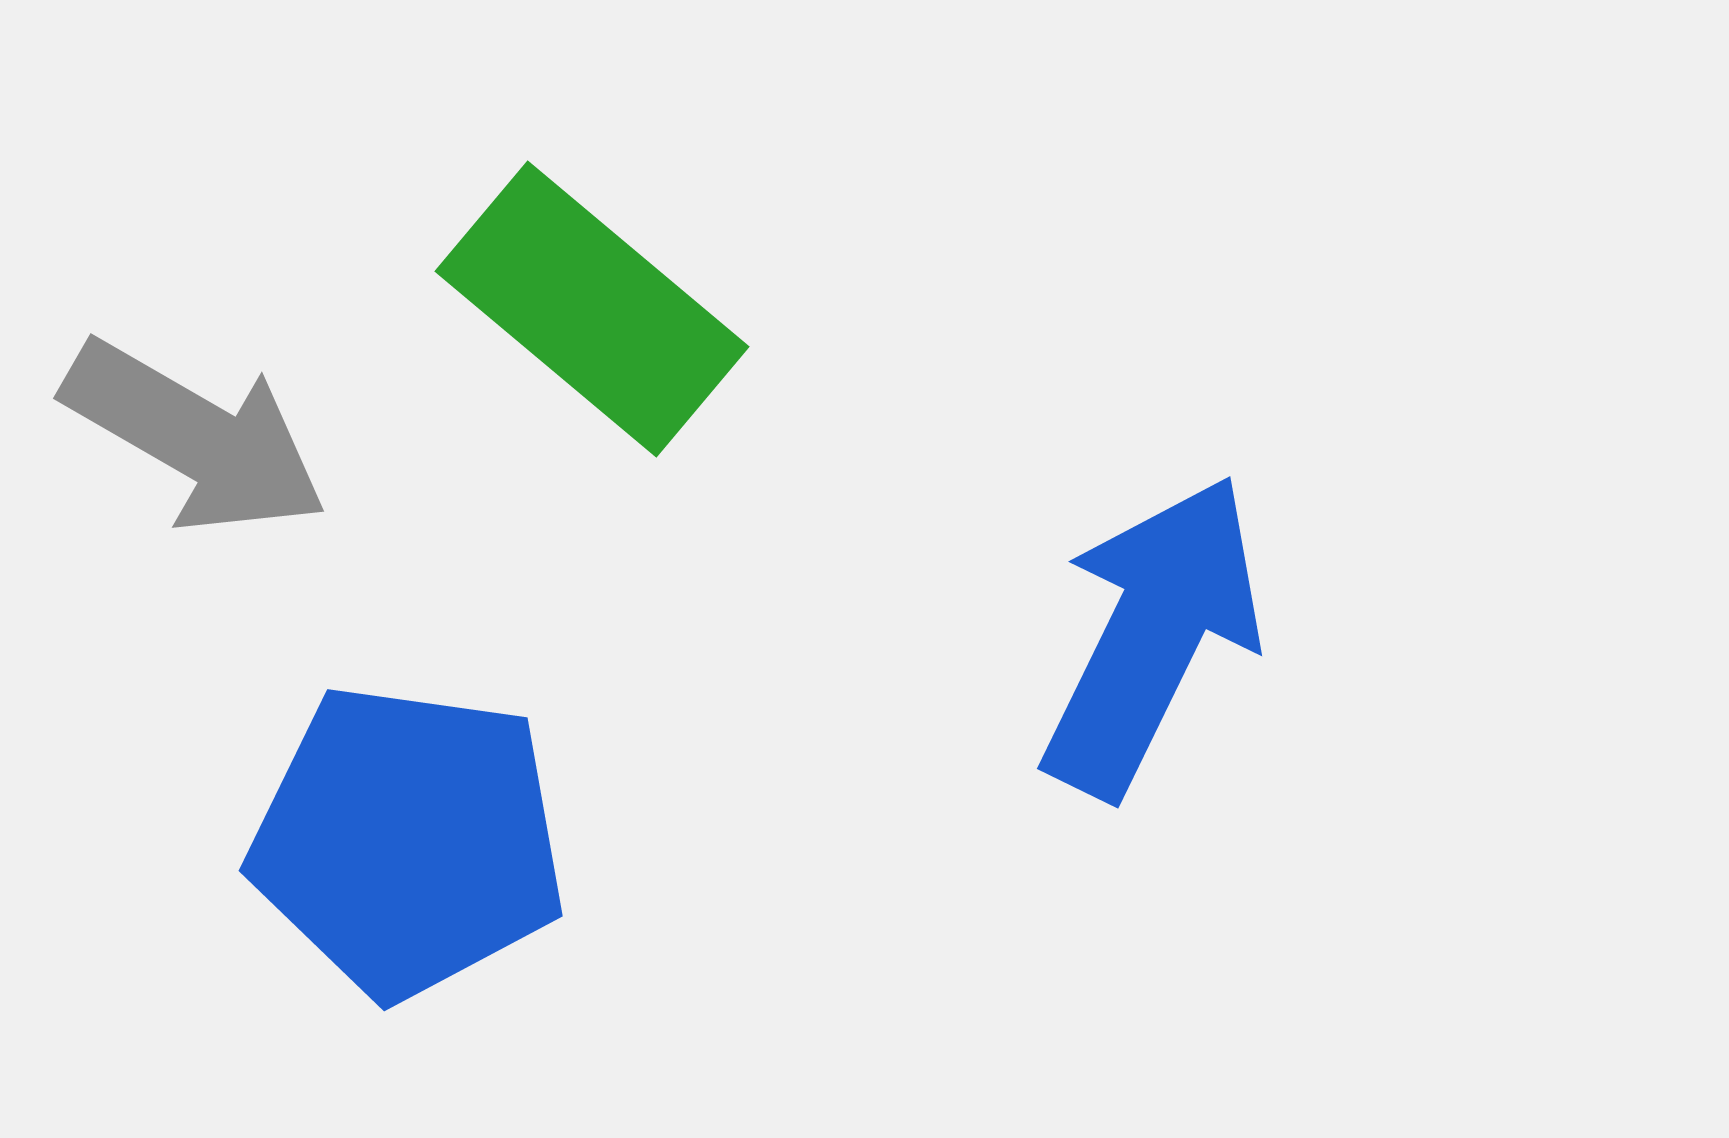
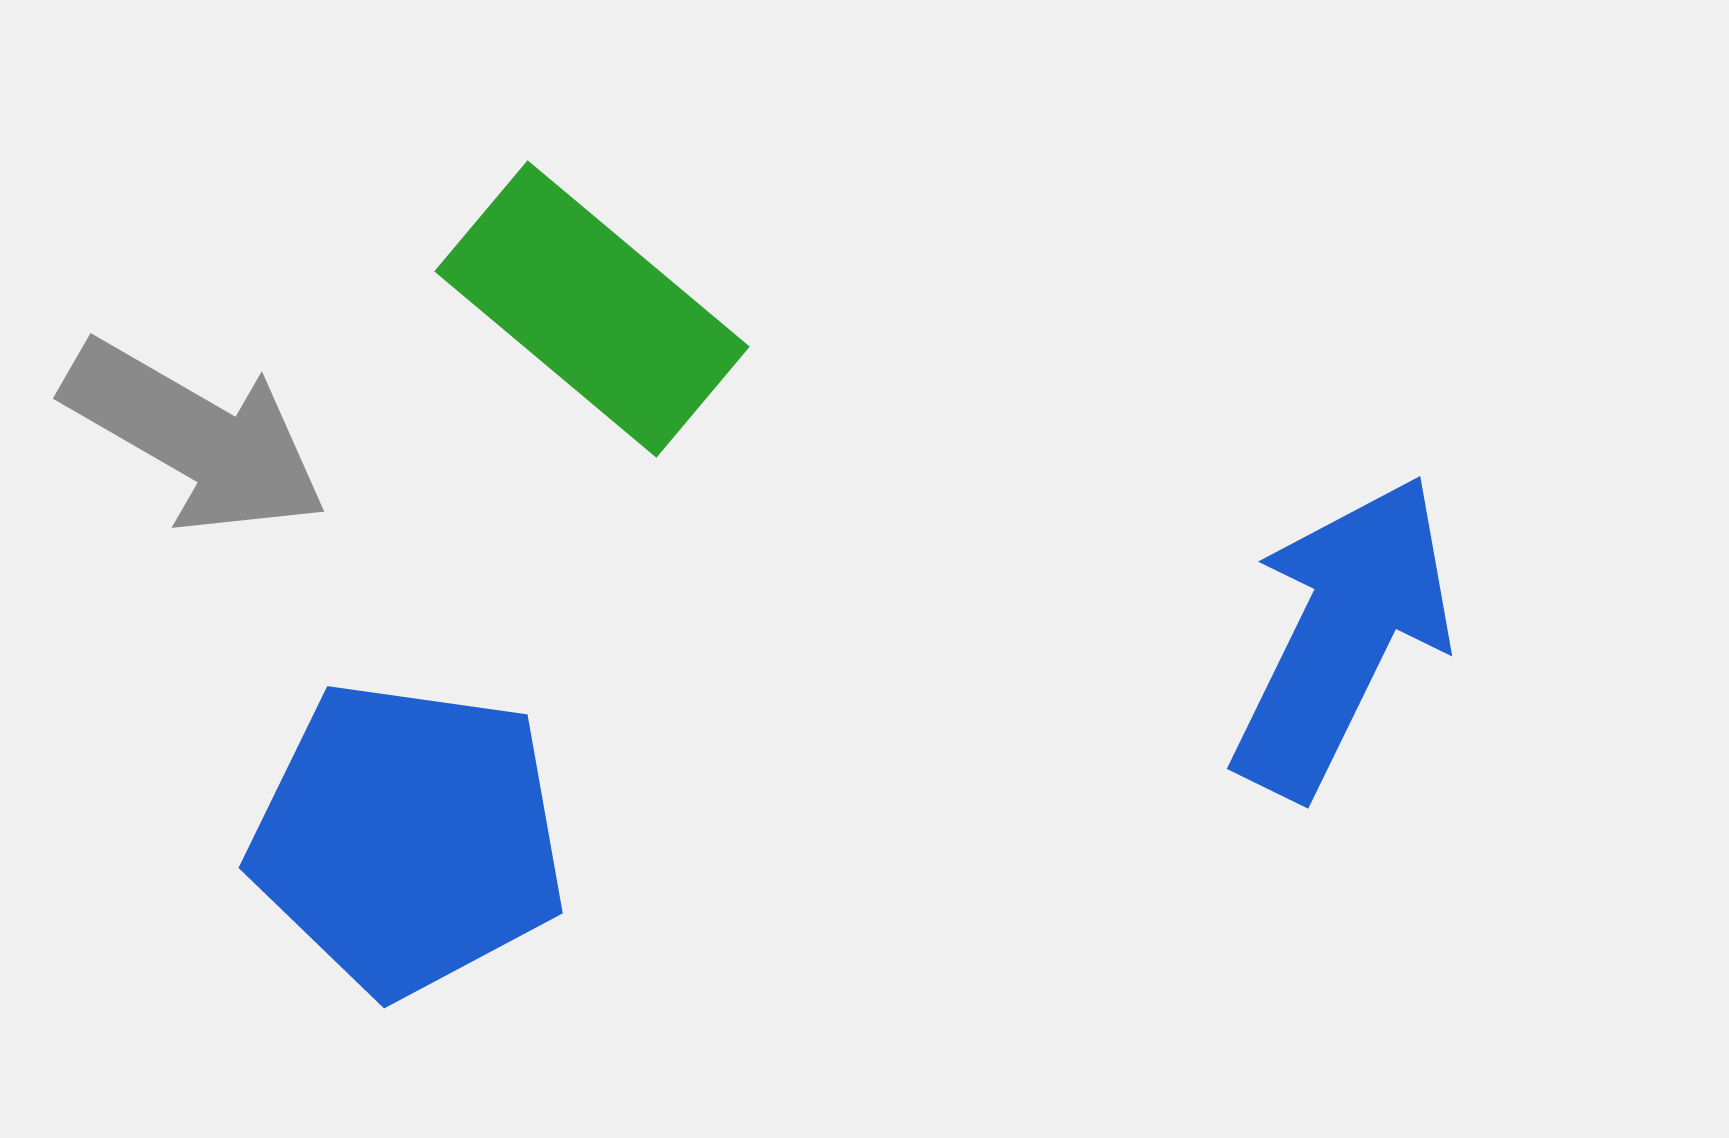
blue arrow: moved 190 px right
blue pentagon: moved 3 px up
